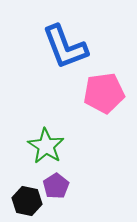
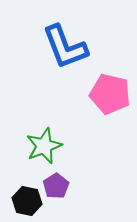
pink pentagon: moved 6 px right, 1 px down; rotated 21 degrees clockwise
green star: moved 2 px left; rotated 18 degrees clockwise
